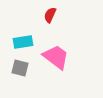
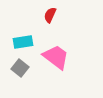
gray square: rotated 24 degrees clockwise
